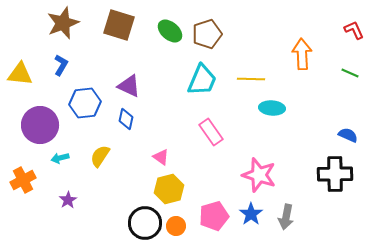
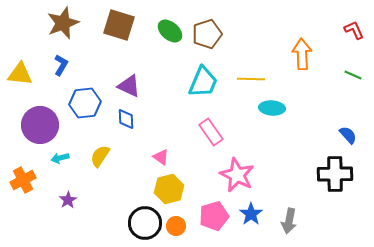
green line: moved 3 px right, 2 px down
cyan trapezoid: moved 1 px right, 2 px down
blue diamond: rotated 15 degrees counterclockwise
blue semicircle: rotated 24 degrees clockwise
pink star: moved 22 px left; rotated 8 degrees clockwise
gray arrow: moved 3 px right, 4 px down
